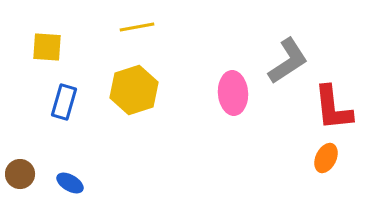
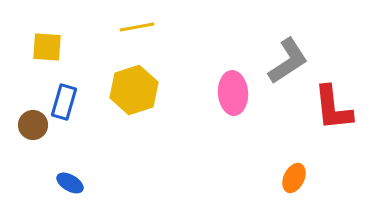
orange ellipse: moved 32 px left, 20 px down
brown circle: moved 13 px right, 49 px up
